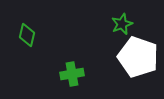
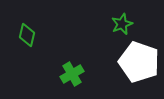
white pentagon: moved 1 px right, 5 px down
green cross: rotated 20 degrees counterclockwise
